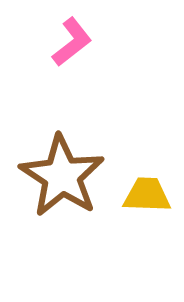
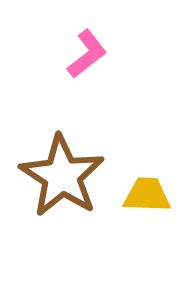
pink L-shape: moved 15 px right, 12 px down
